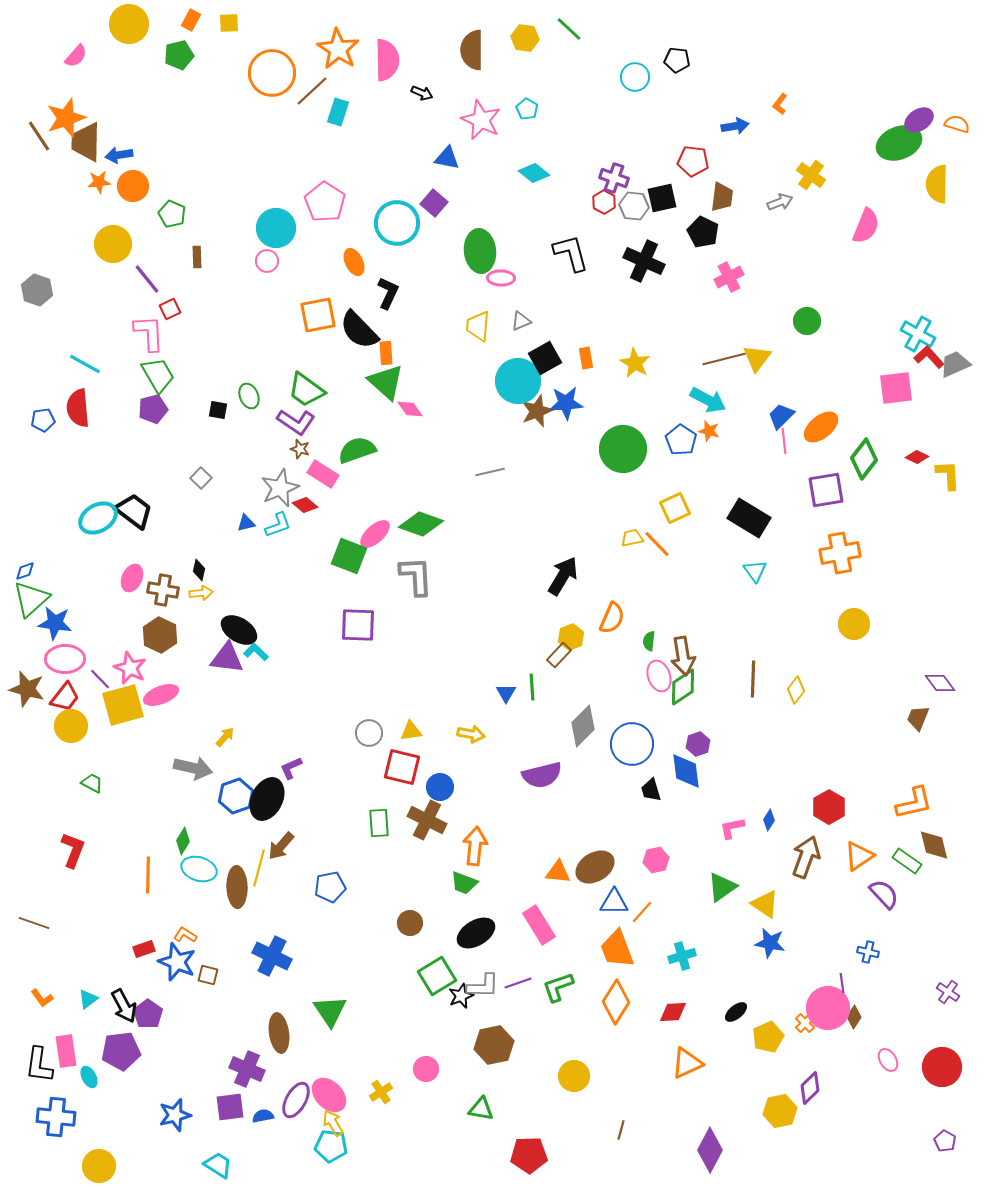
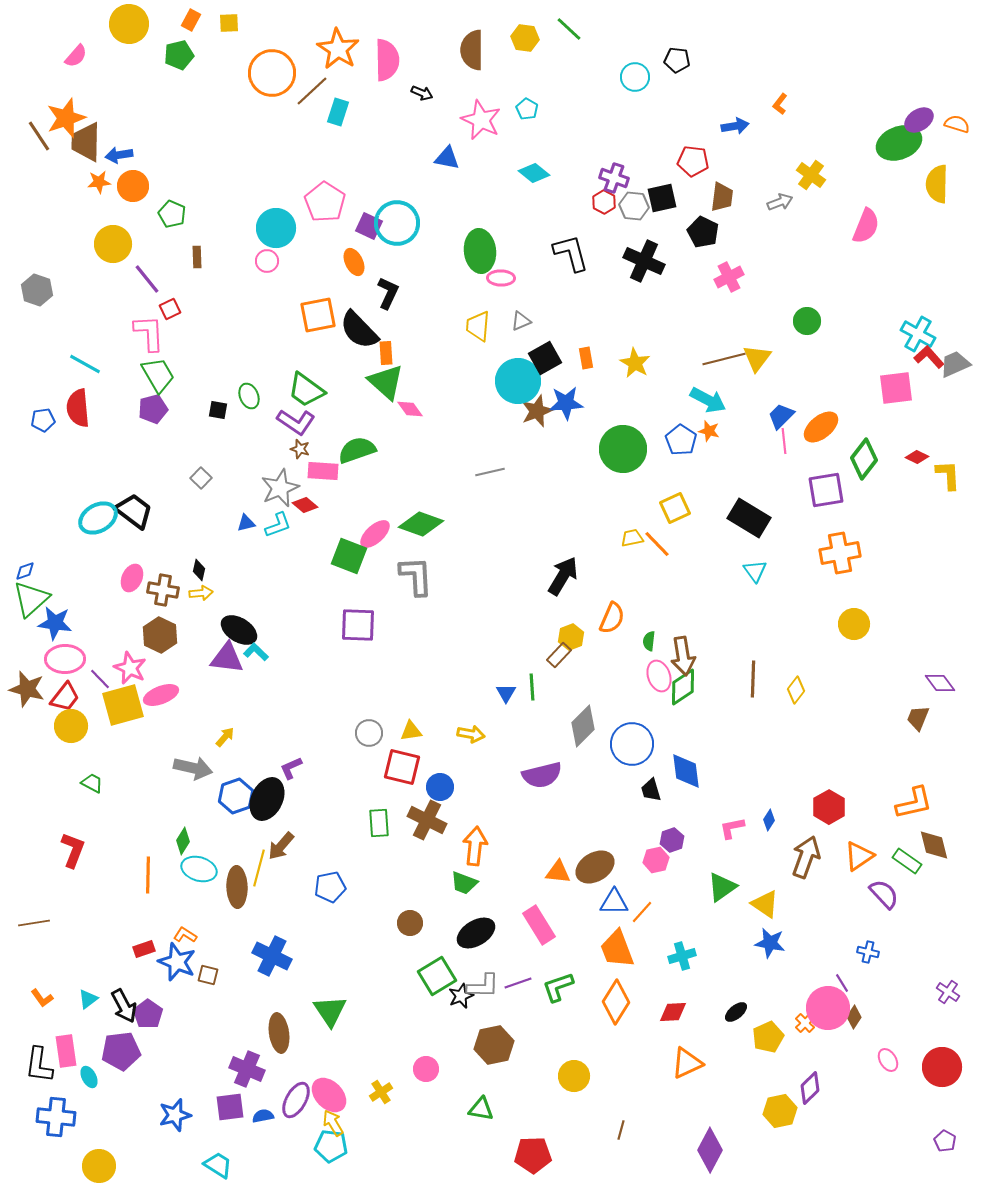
purple square at (434, 203): moved 65 px left, 23 px down; rotated 16 degrees counterclockwise
pink rectangle at (323, 474): moved 3 px up; rotated 28 degrees counterclockwise
purple hexagon at (698, 744): moved 26 px left, 96 px down
brown line at (34, 923): rotated 28 degrees counterclockwise
purple line at (842, 983): rotated 24 degrees counterclockwise
red pentagon at (529, 1155): moved 4 px right
